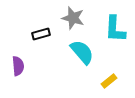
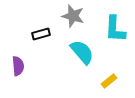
gray star: moved 2 px up
